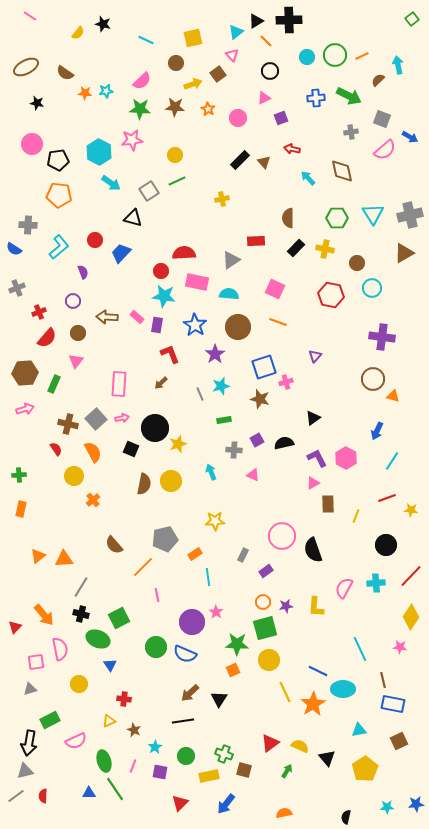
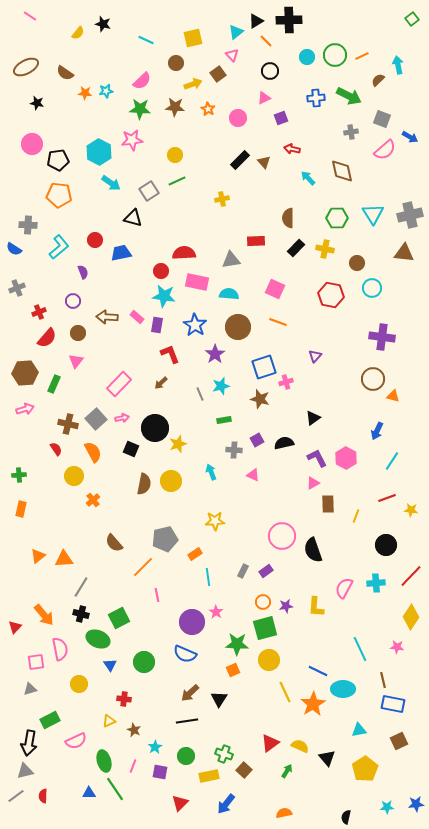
blue trapezoid at (121, 253): rotated 35 degrees clockwise
brown triangle at (404, 253): rotated 35 degrees clockwise
gray triangle at (231, 260): rotated 24 degrees clockwise
pink rectangle at (119, 384): rotated 40 degrees clockwise
brown semicircle at (114, 545): moved 2 px up
gray rectangle at (243, 555): moved 16 px down
green circle at (156, 647): moved 12 px left, 15 px down
pink star at (400, 647): moved 3 px left
black line at (183, 721): moved 4 px right
brown square at (244, 770): rotated 28 degrees clockwise
